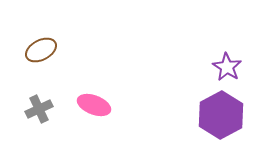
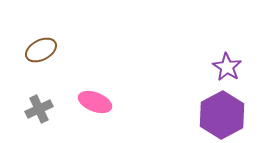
pink ellipse: moved 1 px right, 3 px up
purple hexagon: moved 1 px right
